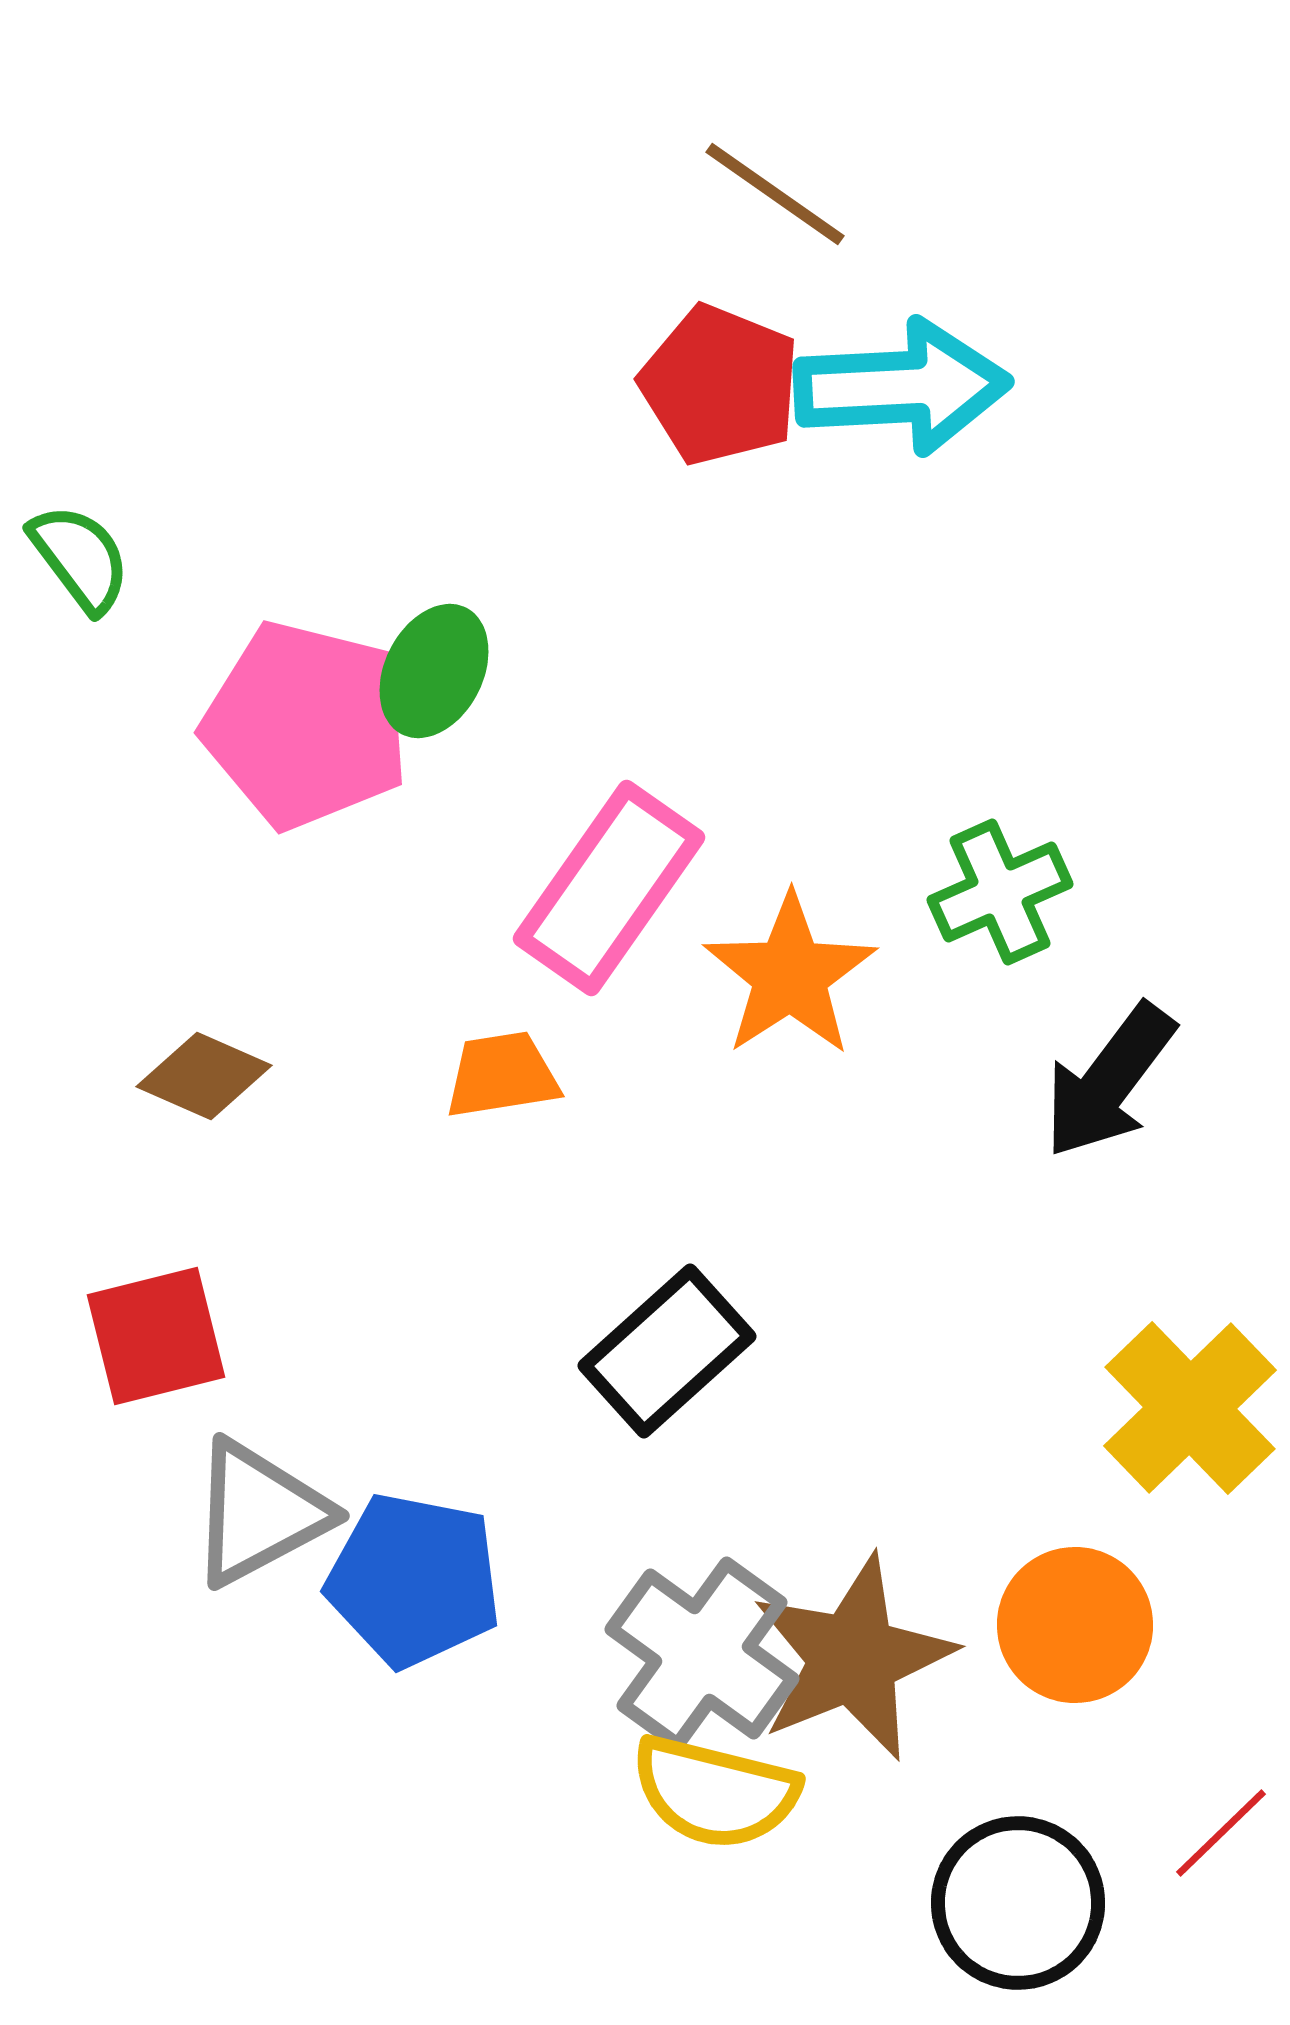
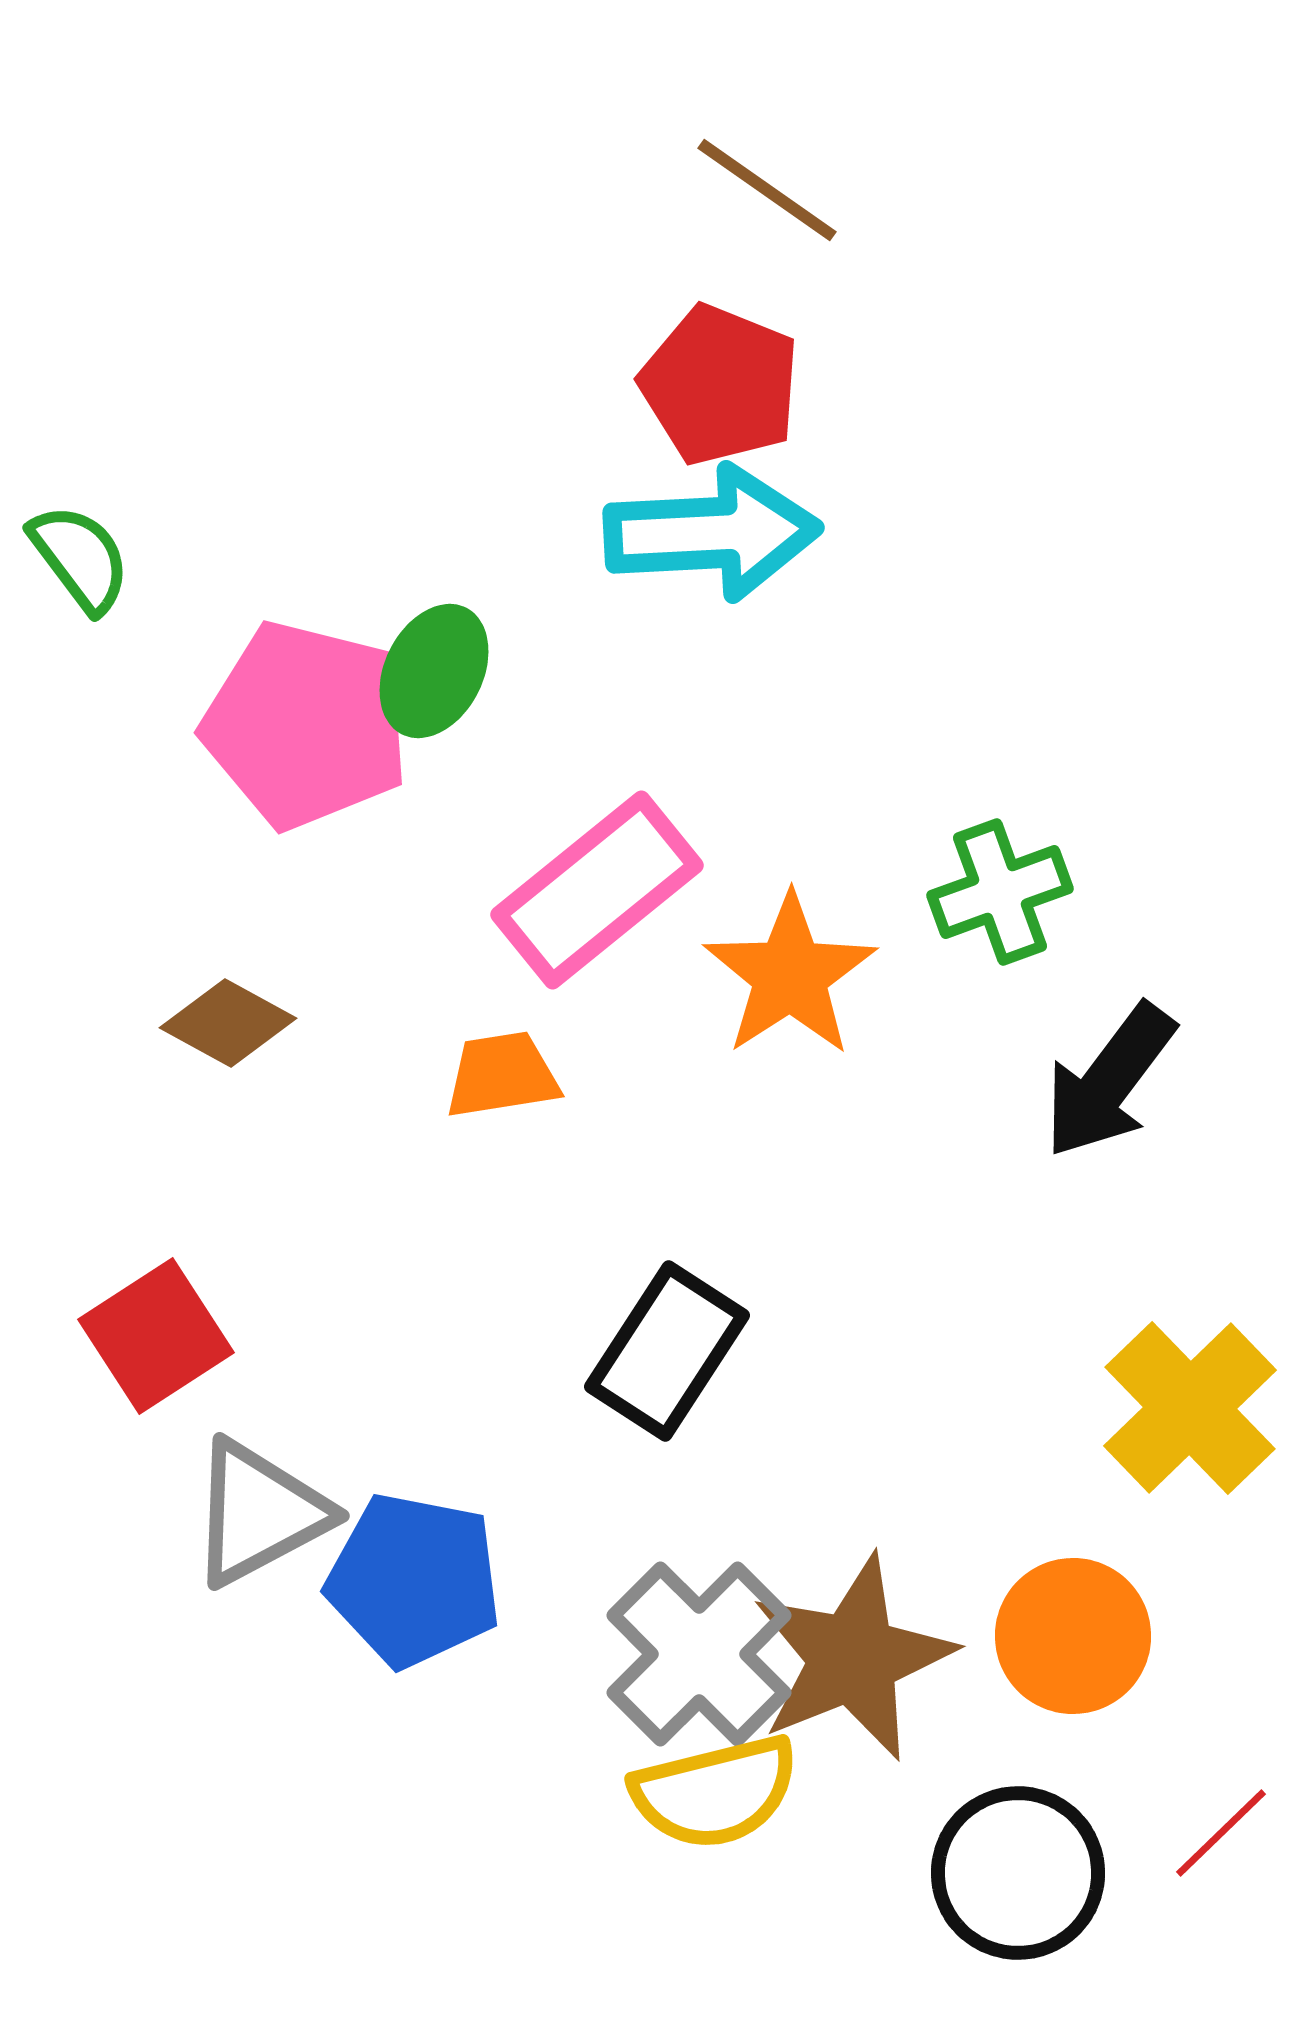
brown line: moved 8 px left, 4 px up
cyan arrow: moved 190 px left, 146 px down
pink rectangle: moved 12 px left, 2 px down; rotated 16 degrees clockwise
green cross: rotated 4 degrees clockwise
brown diamond: moved 24 px right, 53 px up; rotated 5 degrees clockwise
red square: rotated 19 degrees counterclockwise
black rectangle: rotated 15 degrees counterclockwise
orange circle: moved 2 px left, 11 px down
gray cross: moved 3 px left; rotated 9 degrees clockwise
yellow semicircle: rotated 28 degrees counterclockwise
black circle: moved 30 px up
